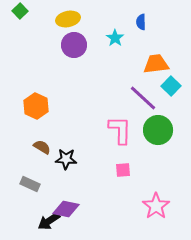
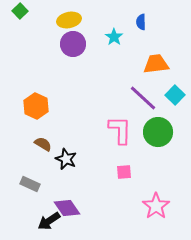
yellow ellipse: moved 1 px right, 1 px down
cyan star: moved 1 px left, 1 px up
purple circle: moved 1 px left, 1 px up
cyan square: moved 4 px right, 9 px down
green circle: moved 2 px down
brown semicircle: moved 1 px right, 3 px up
black star: rotated 20 degrees clockwise
pink square: moved 1 px right, 2 px down
purple diamond: moved 1 px right, 1 px up; rotated 44 degrees clockwise
